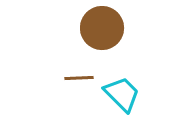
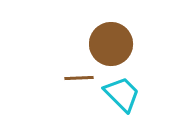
brown circle: moved 9 px right, 16 px down
